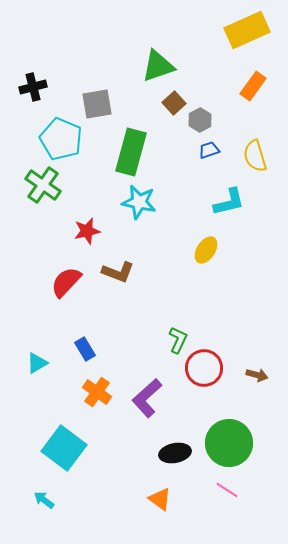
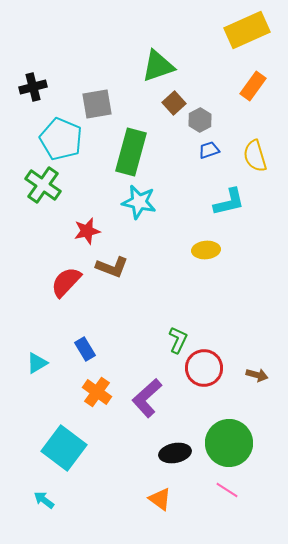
yellow ellipse: rotated 52 degrees clockwise
brown L-shape: moved 6 px left, 5 px up
